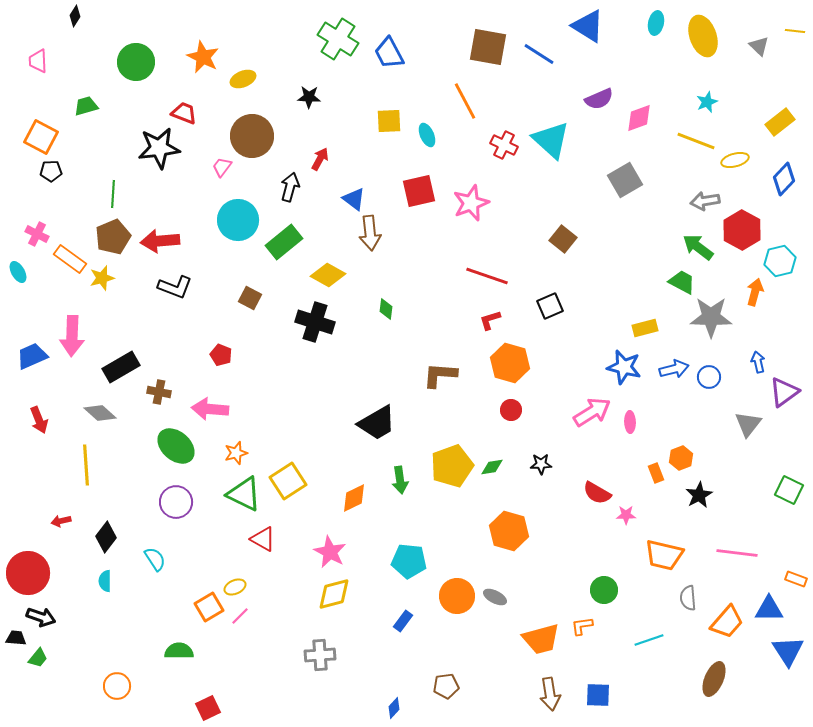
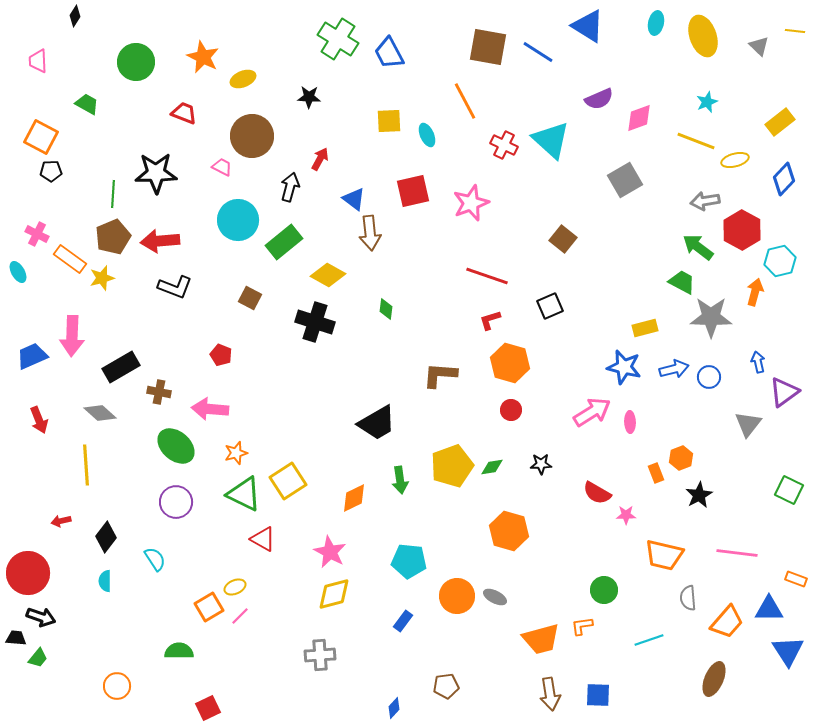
blue line at (539, 54): moved 1 px left, 2 px up
green trapezoid at (86, 106): moved 1 px right, 2 px up; rotated 45 degrees clockwise
black star at (159, 148): moved 3 px left, 25 px down; rotated 6 degrees clockwise
pink trapezoid at (222, 167): rotated 80 degrees clockwise
red square at (419, 191): moved 6 px left
